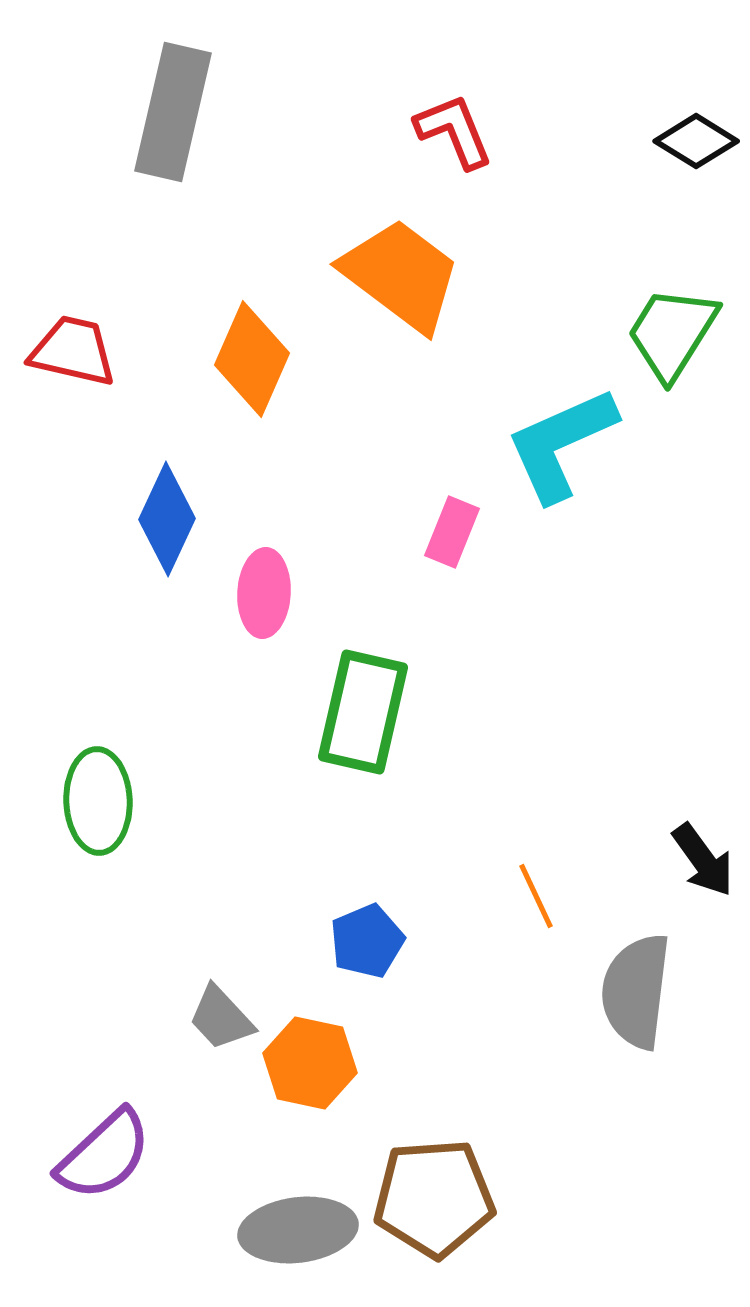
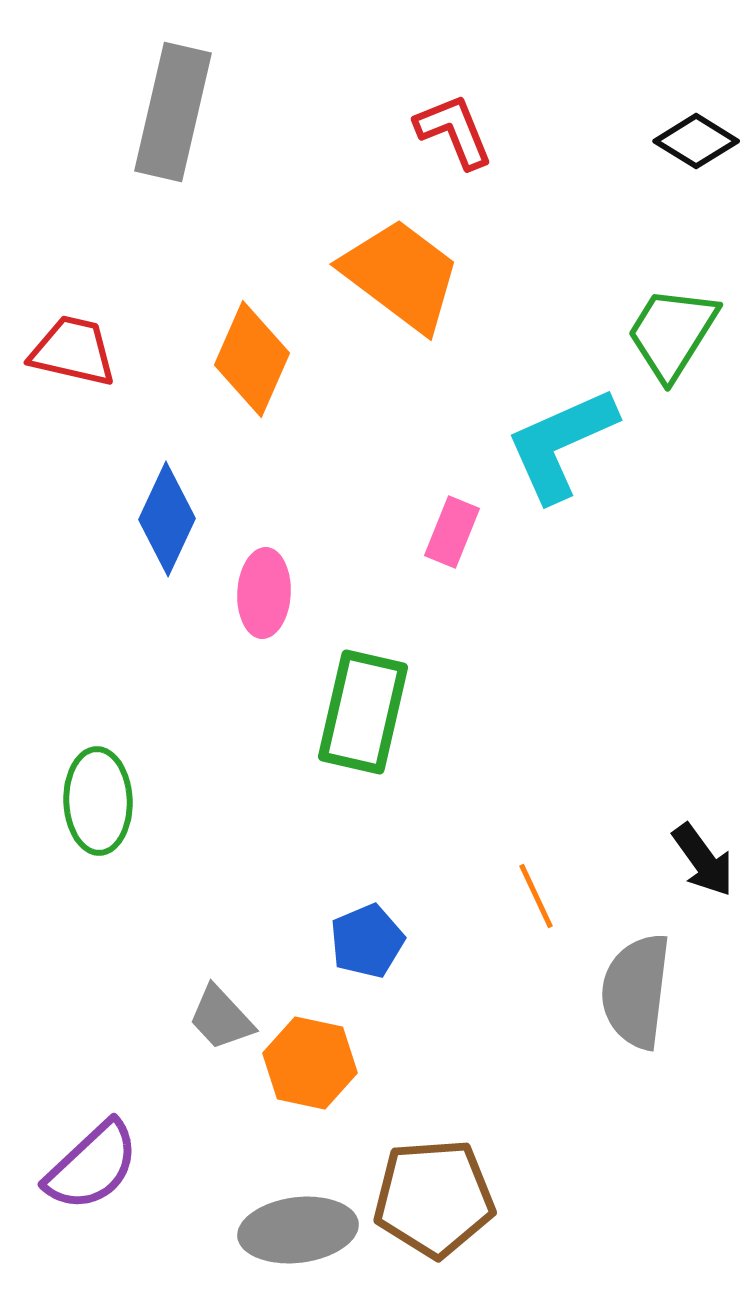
purple semicircle: moved 12 px left, 11 px down
